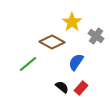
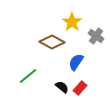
green line: moved 12 px down
red rectangle: moved 1 px left
